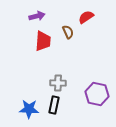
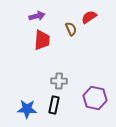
red semicircle: moved 3 px right
brown semicircle: moved 3 px right, 3 px up
red trapezoid: moved 1 px left, 1 px up
gray cross: moved 1 px right, 2 px up
purple hexagon: moved 2 px left, 4 px down
blue star: moved 2 px left
